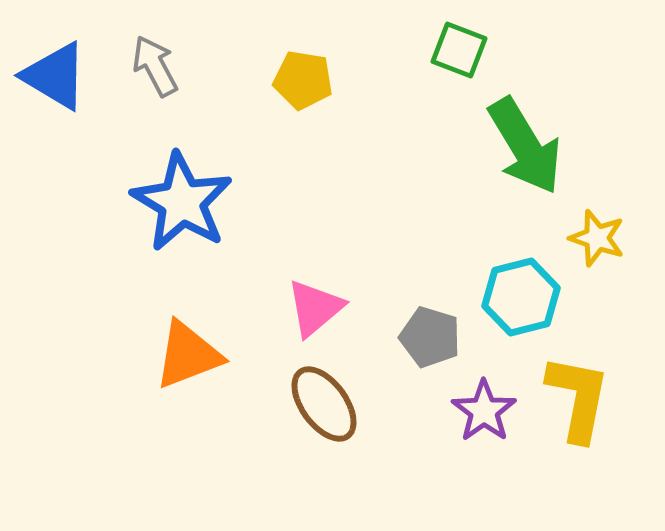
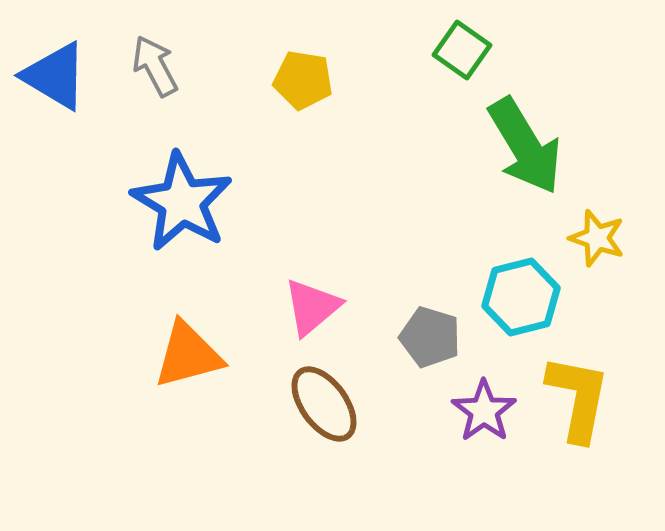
green square: moved 3 px right; rotated 14 degrees clockwise
pink triangle: moved 3 px left, 1 px up
orange triangle: rotated 6 degrees clockwise
